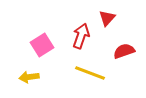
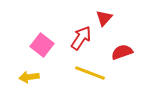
red triangle: moved 3 px left
red arrow: moved 2 px down; rotated 15 degrees clockwise
pink square: rotated 20 degrees counterclockwise
red semicircle: moved 2 px left, 1 px down
